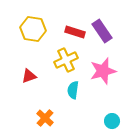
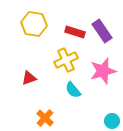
yellow hexagon: moved 1 px right, 5 px up
red triangle: moved 2 px down
cyan semicircle: rotated 48 degrees counterclockwise
